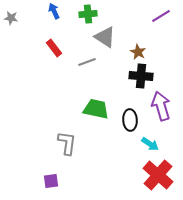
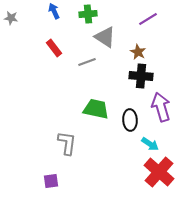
purple line: moved 13 px left, 3 px down
purple arrow: moved 1 px down
red cross: moved 1 px right, 3 px up
